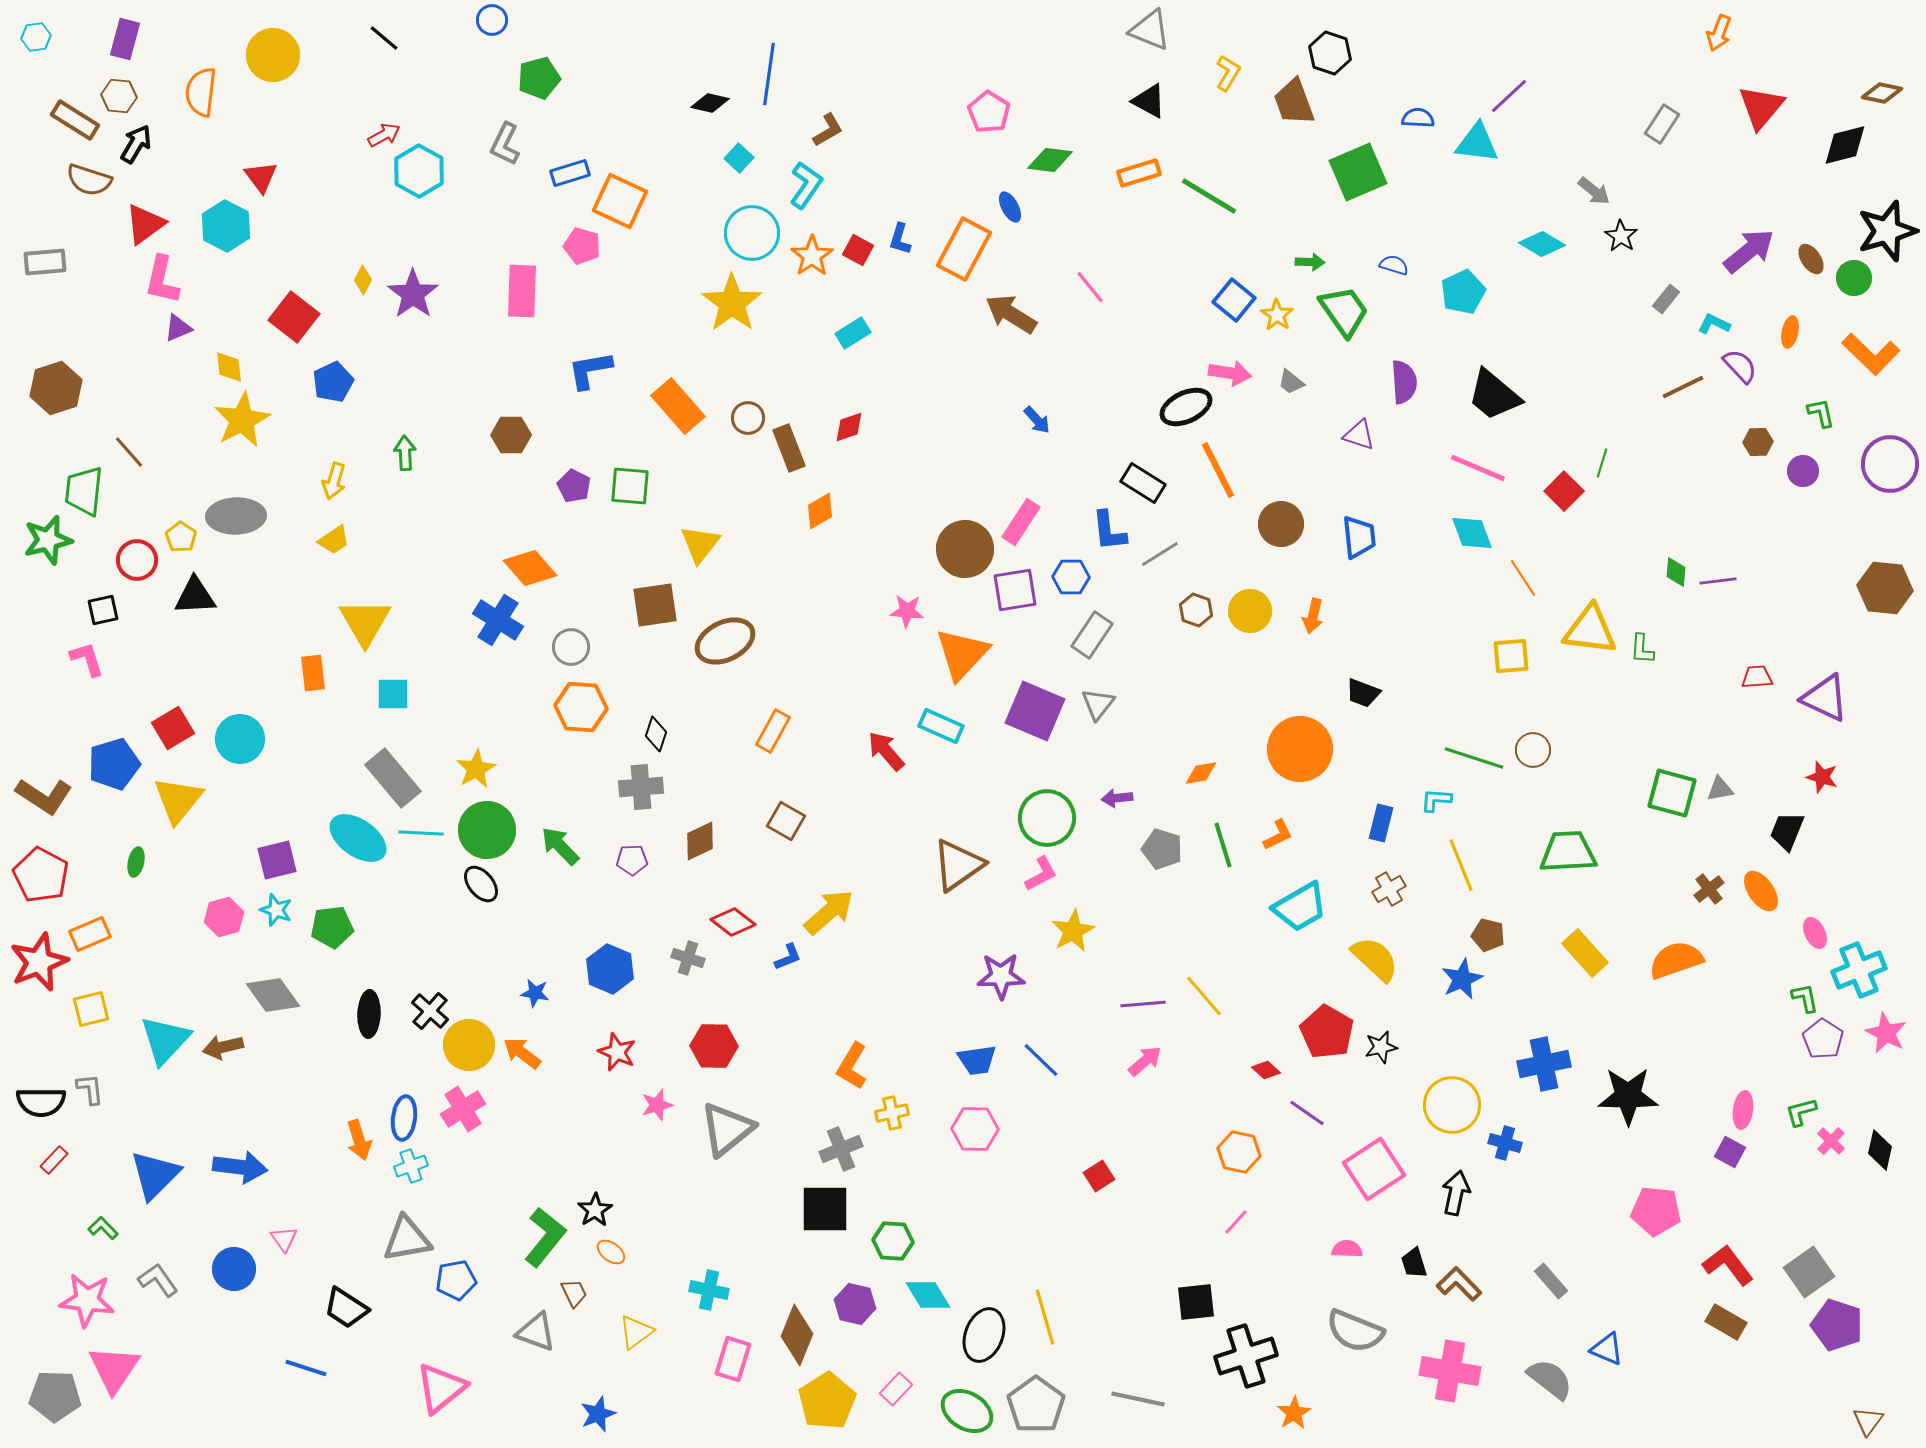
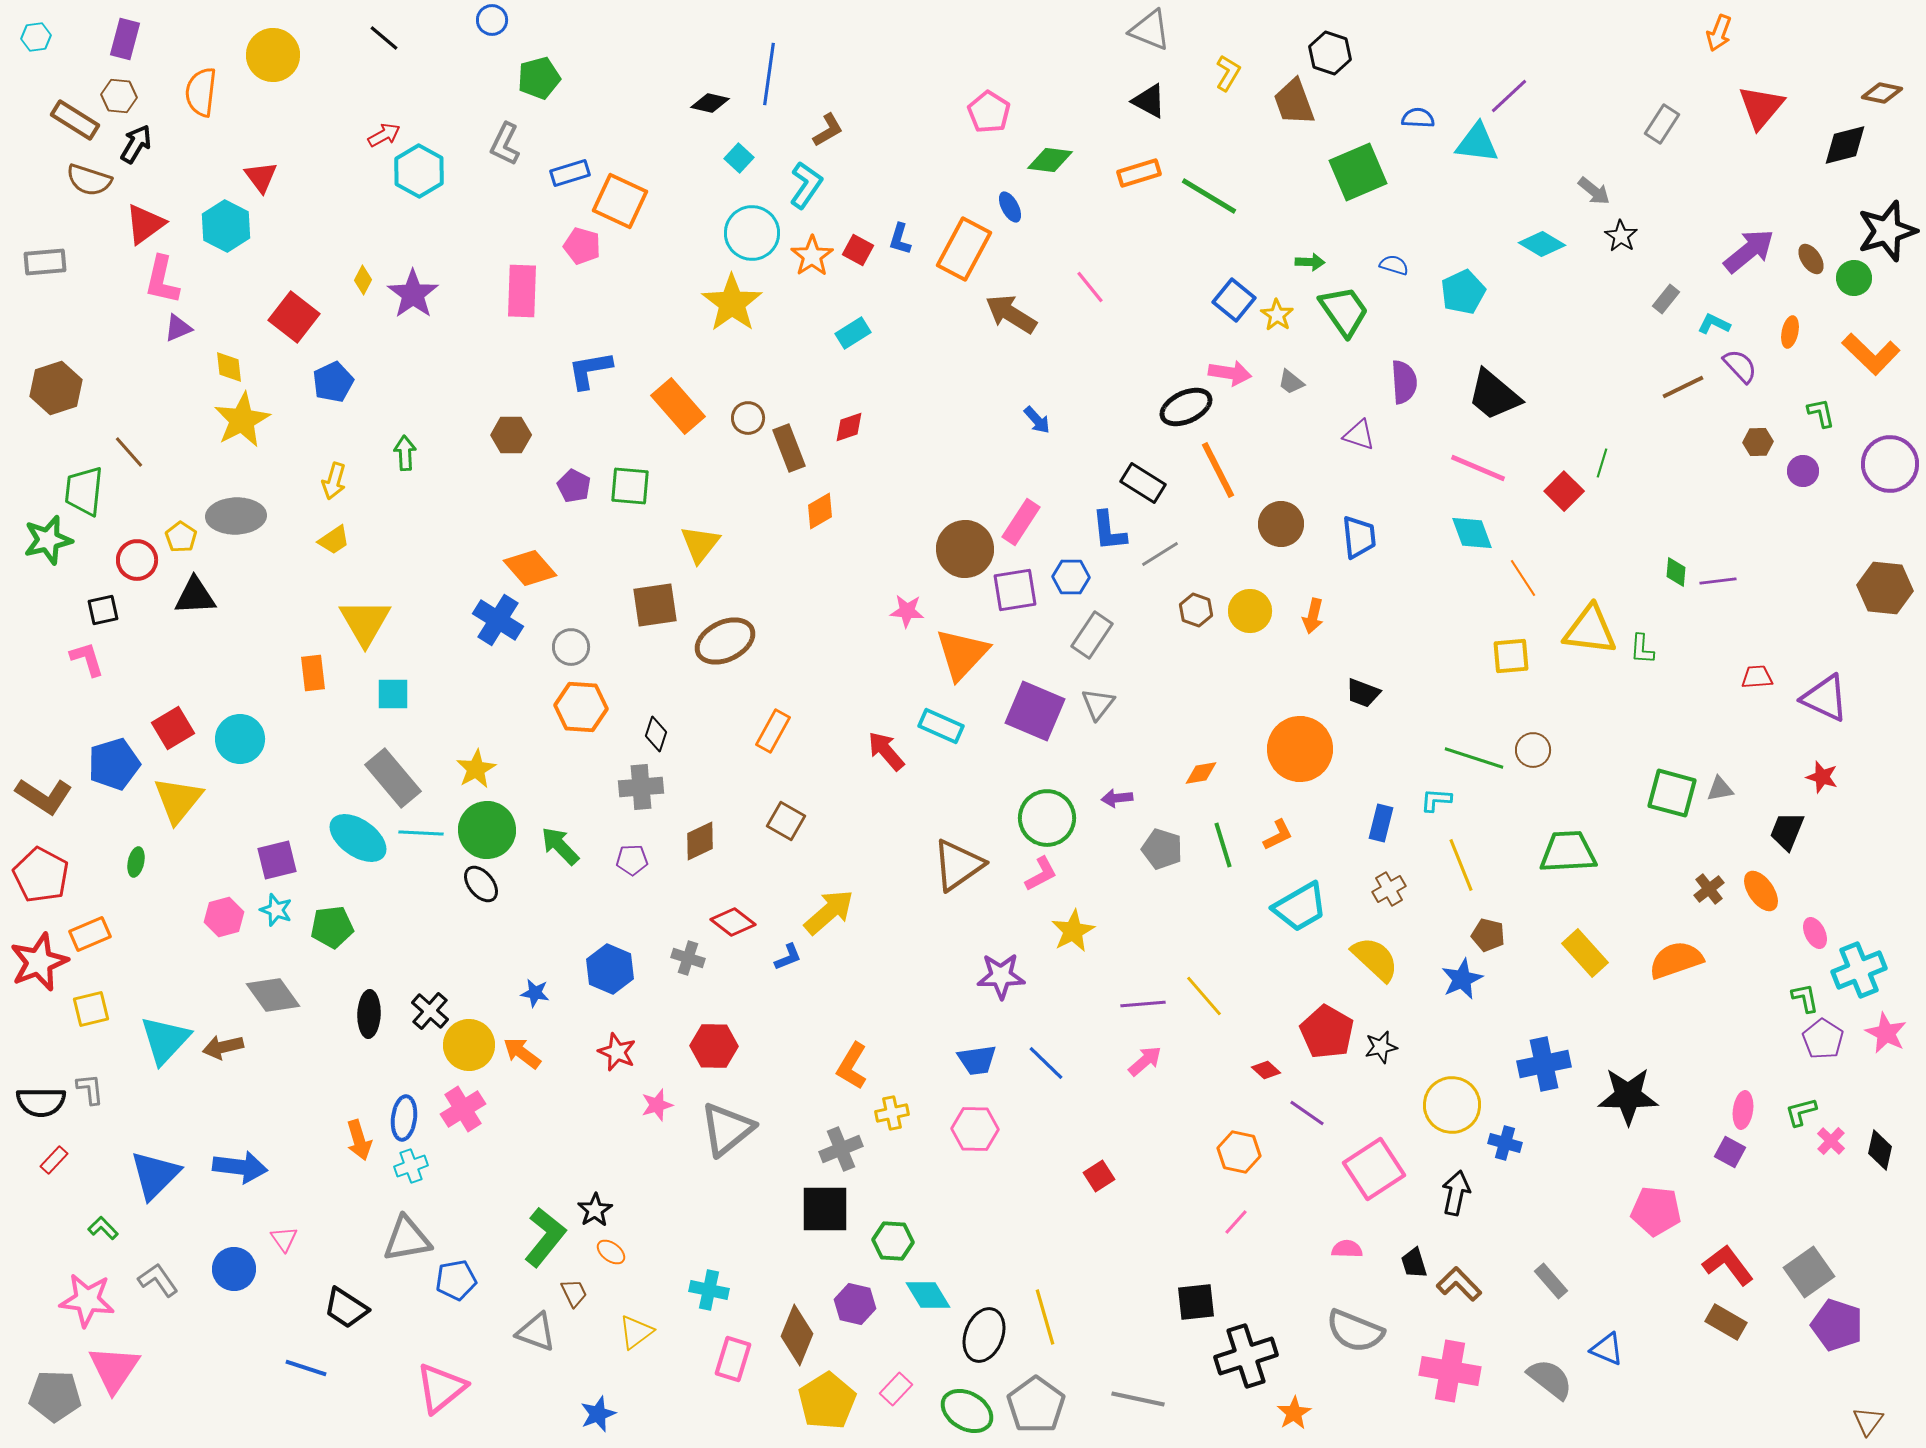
blue line at (1041, 1060): moved 5 px right, 3 px down
